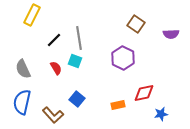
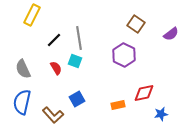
purple semicircle: rotated 35 degrees counterclockwise
purple hexagon: moved 1 px right, 3 px up
blue square: rotated 21 degrees clockwise
